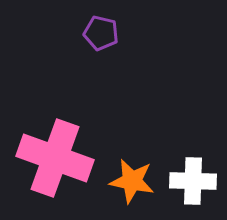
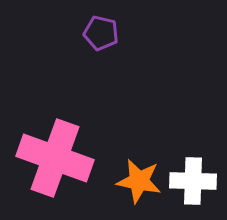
orange star: moved 7 px right
